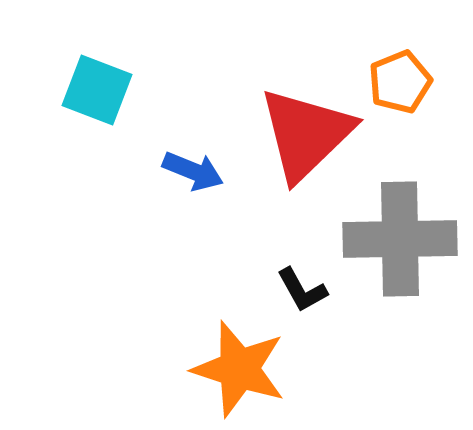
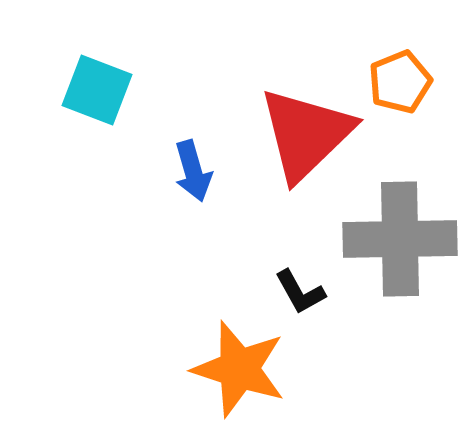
blue arrow: rotated 52 degrees clockwise
black L-shape: moved 2 px left, 2 px down
